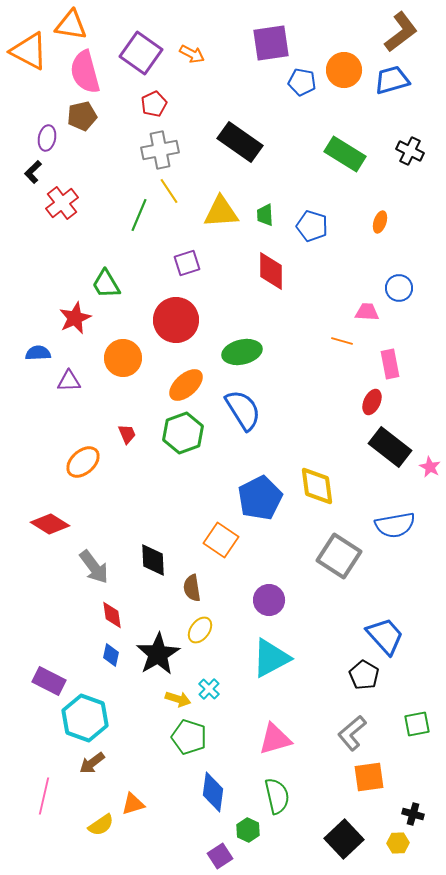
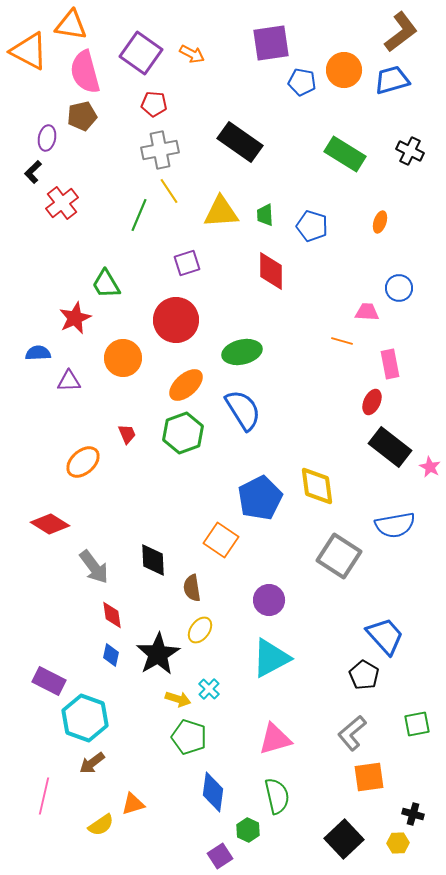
red pentagon at (154, 104): rotated 30 degrees clockwise
